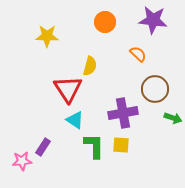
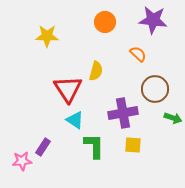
yellow semicircle: moved 6 px right, 5 px down
yellow square: moved 12 px right
